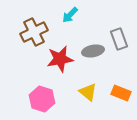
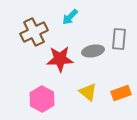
cyan arrow: moved 2 px down
gray rectangle: rotated 25 degrees clockwise
red star: rotated 8 degrees clockwise
orange rectangle: rotated 42 degrees counterclockwise
pink hexagon: rotated 10 degrees clockwise
